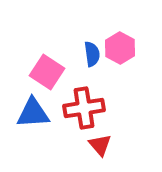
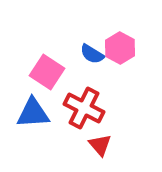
blue semicircle: rotated 130 degrees clockwise
red cross: rotated 36 degrees clockwise
